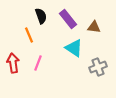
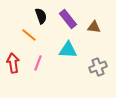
orange line: rotated 28 degrees counterclockwise
cyan triangle: moved 6 px left, 2 px down; rotated 30 degrees counterclockwise
